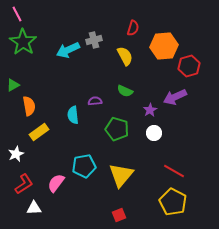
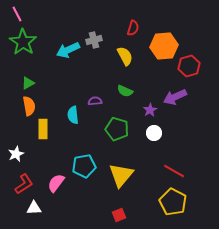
green triangle: moved 15 px right, 2 px up
yellow rectangle: moved 4 px right, 3 px up; rotated 54 degrees counterclockwise
